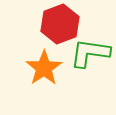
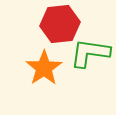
red hexagon: rotated 15 degrees clockwise
